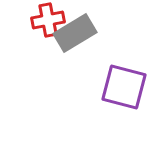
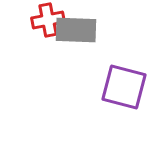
gray rectangle: moved 1 px right, 3 px up; rotated 33 degrees clockwise
